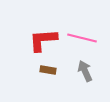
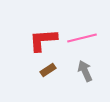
pink line: rotated 28 degrees counterclockwise
brown rectangle: rotated 42 degrees counterclockwise
